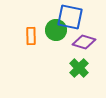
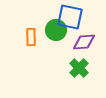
orange rectangle: moved 1 px down
purple diamond: rotated 20 degrees counterclockwise
